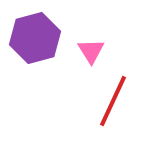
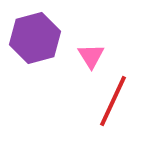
pink triangle: moved 5 px down
